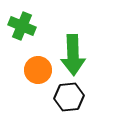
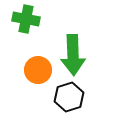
green cross: moved 4 px right, 7 px up; rotated 12 degrees counterclockwise
black hexagon: rotated 12 degrees counterclockwise
